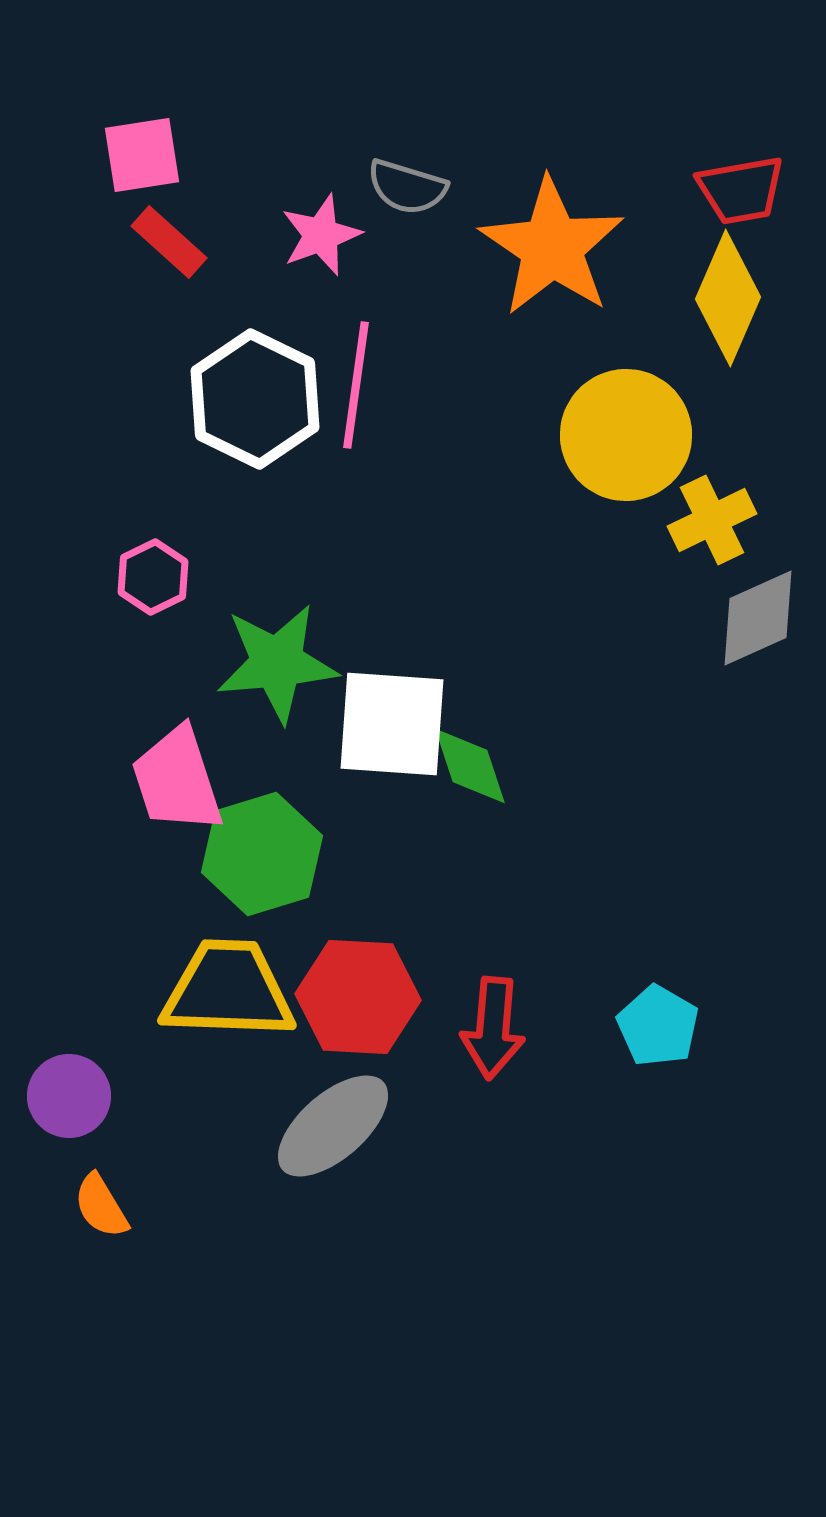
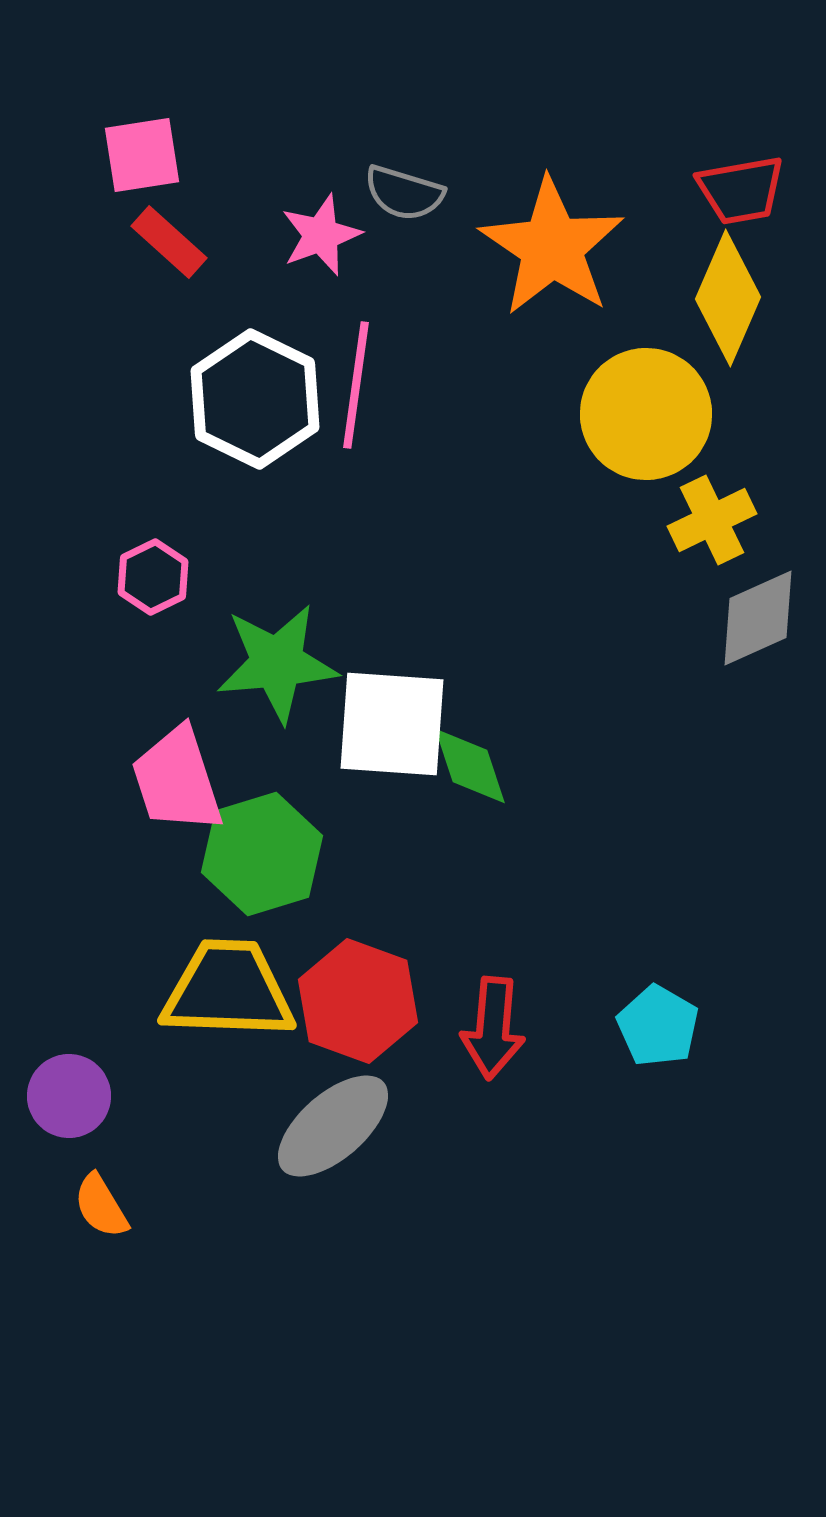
gray semicircle: moved 3 px left, 6 px down
yellow circle: moved 20 px right, 21 px up
red hexagon: moved 4 px down; rotated 17 degrees clockwise
